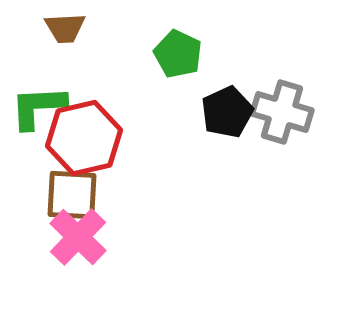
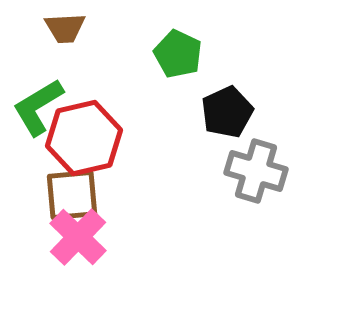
green L-shape: rotated 28 degrees counterclockwise
gray cross: moved 26 px left, 59 px down
brown square: rotated 8 degrees counterclockwise
